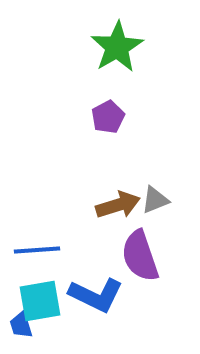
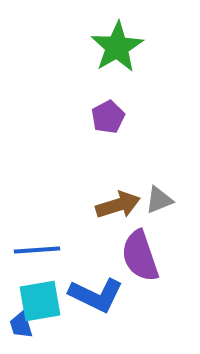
gray triangle: moved 4 px right
